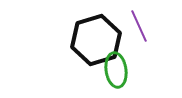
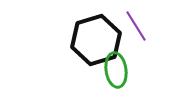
purple line: moved 3 px left; rotated 8 degrees counterclockwise
